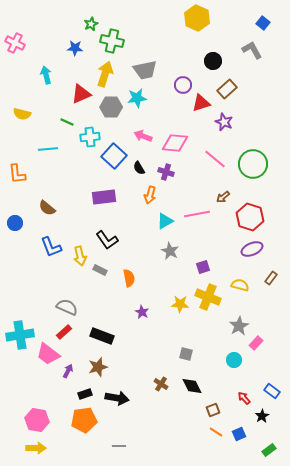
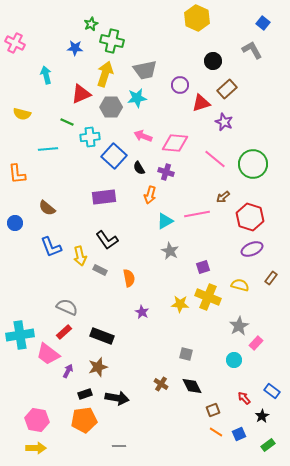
purple circle at (183, 85): moved 3 px left
green rectangle at (269, 450): moved 1 px left, 5 px up
